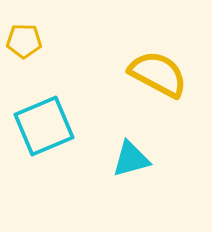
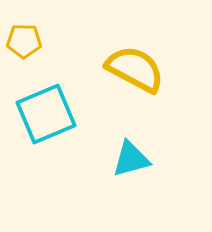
yellow semicircle: moved 23 px left, 5 px up
cyan square: moved 2 px right, 12 px up
